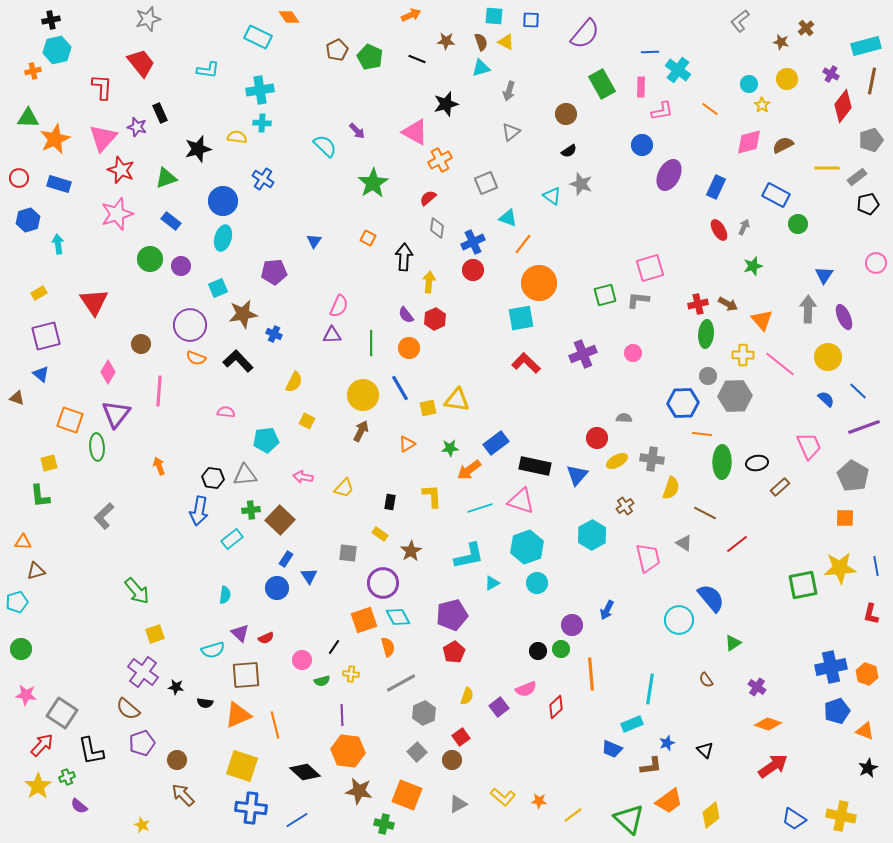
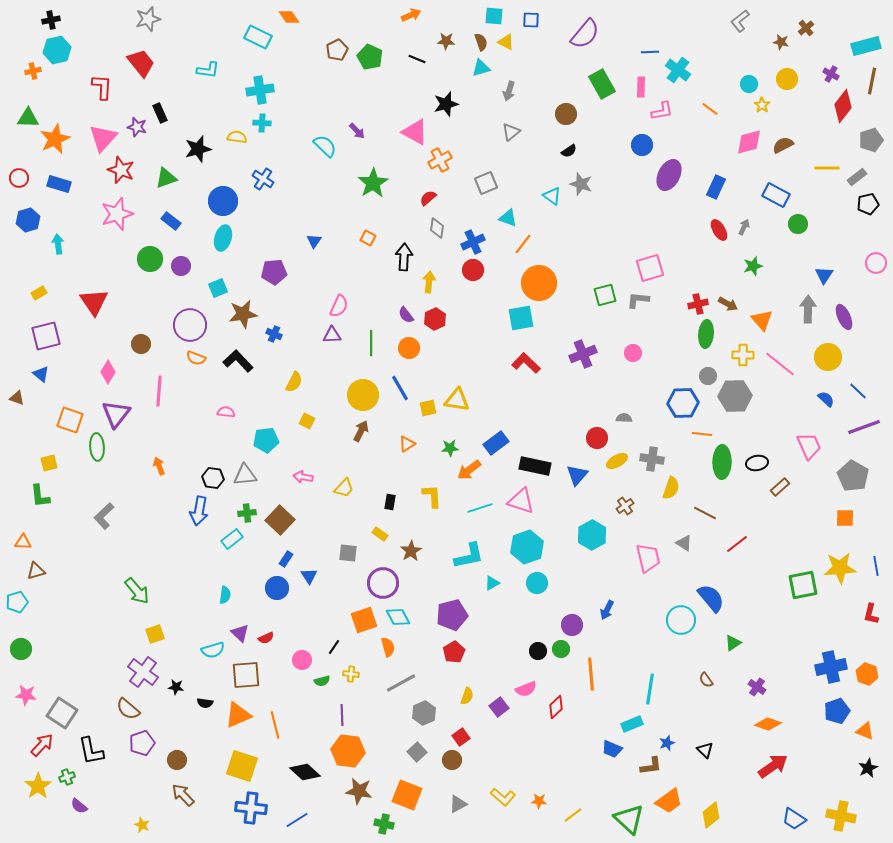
green cross at (251, 510): moved 4 px left, 3 px down
cyan circle at (679, 620): moved 2 px right
